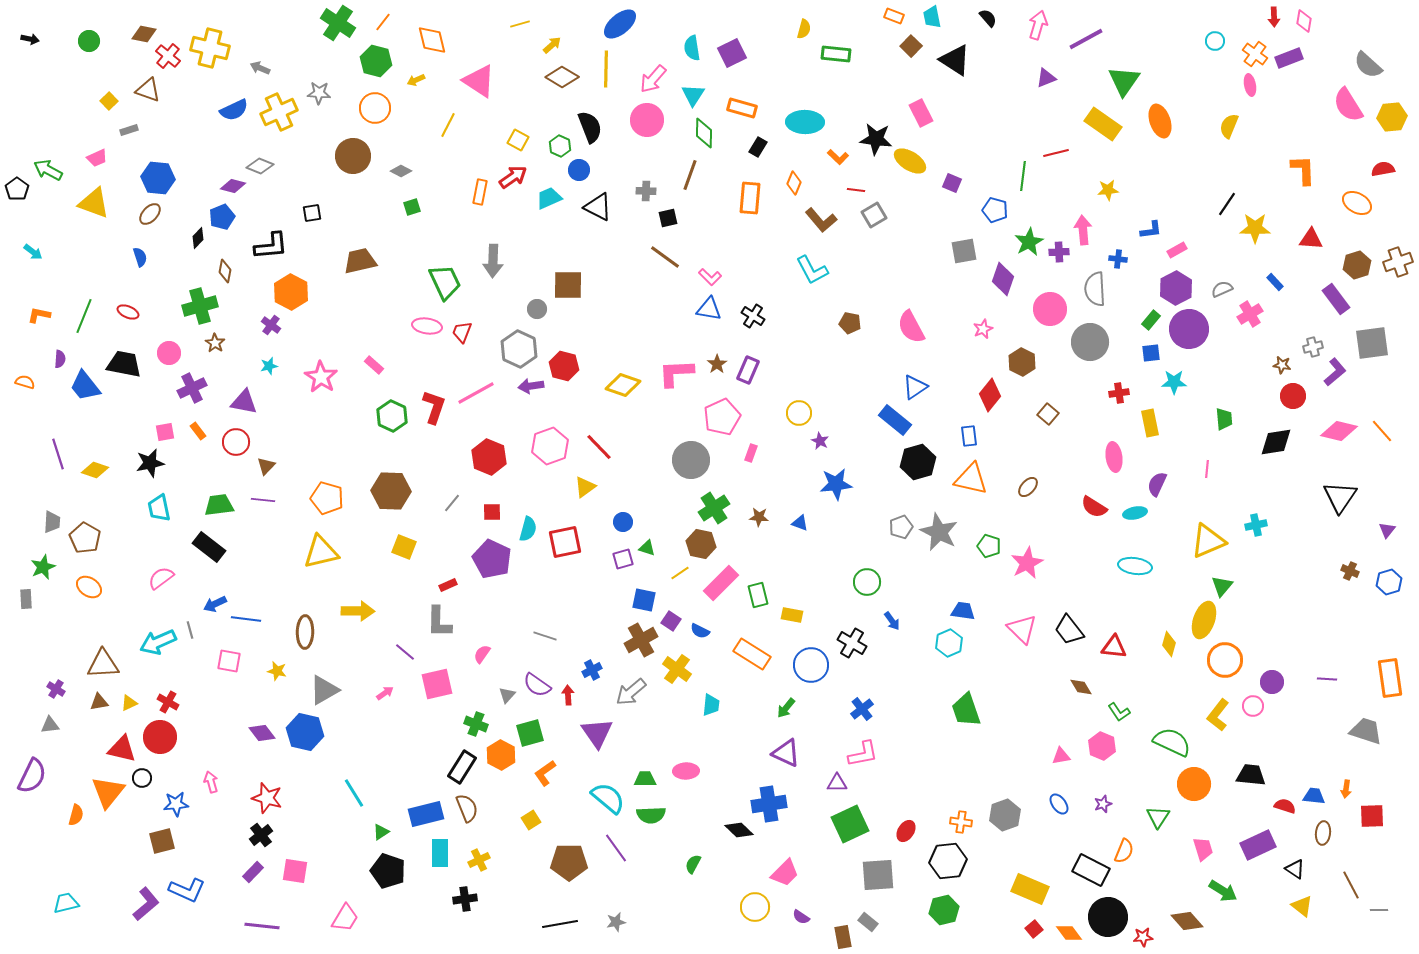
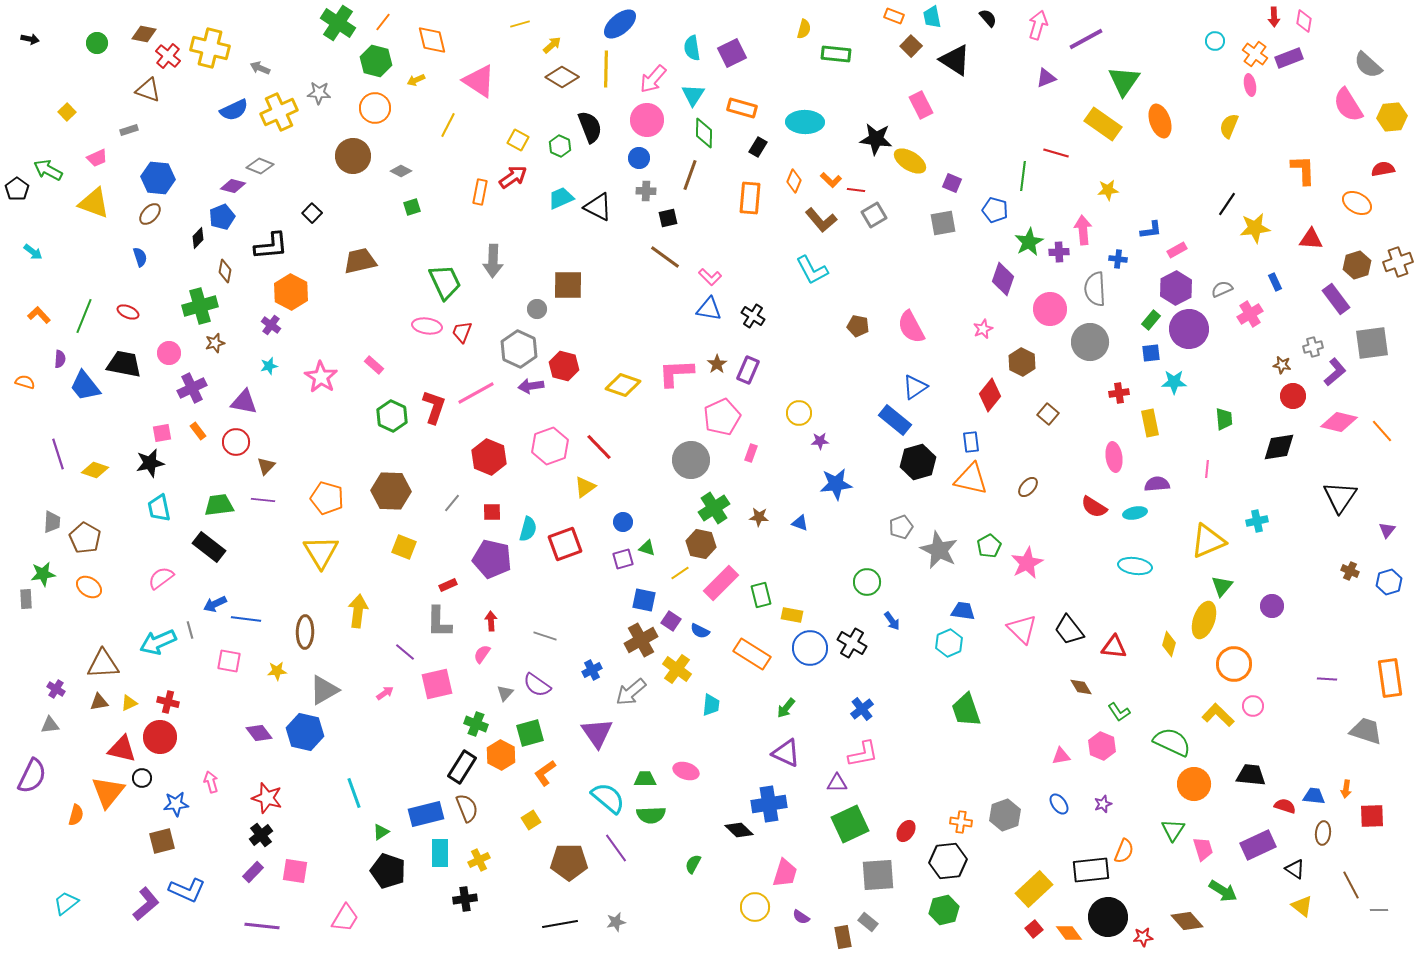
green circle at (89, 41): moved 8 px right, 2 px down
yellow square at (109, 101): moved 42 px left, 11 px down
pink rectangle at (921, 113): moved 8 px up
red line at (1056, 153): rotated 30 degrees clockwise
orange L-shape at (838, 157): moved 7 px left, 23 px down
blue circle at (579, 170): moved 60 px right, 12 px up
orange diamond at (794, 183): moved 2 px up
cyan trapezoid at (549, 198): moved 12 px right
black square at (312, 213): rotated 36 degrees counterclockwise
yellow star at (1255, 228): rotated 8 degrees counterclockwise
gray square at (964, 251): moved 21 px left, 28 px up
blue rectangle at (1275, 282): rotated 18 degrees clockwise
orange L-shape at (39, 315): rotated 35 degrees clockwise
brown pentagon at (850, 323): moved 8 px right, 3 px down
brown star at (215, 343): rotated 24 degrees clockwise
pink diamond at (1339, 431): moved 9 px up
pink square at (165, 432): moved 3 px left, 1 px down
blue rectangle at (969, 436): moved 2 px right, 6 px down
purple star at (820, 441): rotated 30 degrees counterclockwise
black diamond at (1276, 442): moved 3 px right, 5 px down
purple semicircle at (1157, 484): rotated 60 degrees clockwise
cyan cross at (1256, 525): moved 1 px right, 4 px up
gray star at (939, 532): moved 18 px down
red square at (565, 542): moved 2 px down; rotated 8 degrees counterclockwise
green pentagon at (989, 546): rotated 25 degrees clockwise
yellow triangle at (321, 552): rotated 48 degrees counterclockwise
purple pentagon at (492, 559): rotated 12 degrees counterclockwise
green star at (43, 567): moved 7 px down; rotated 15 degrees clockwise
green rectangle at (758, 595): moved 3 px right
yellow arrow at (358, 611): rotated 84 degrees counterclockwise
orange circle at (1225, 660): moved 9 px right, 4 px down
blue circle at (811, 665): moved 1 px left, 17 px up
yellow star at (277, 671): rotated 18 degrees counterclockwise
purple circle at (1272, 682): moved 76 px up
gray triangle at (507, 695): moved 2 px left, 2 px up
red arrow at (568, 695): moved 77 px left, 74 px up
red cross at (168, 702): rotated 15 degrees counterclockwise
yellow L-shape at (1218, 715): rotated 96 degrees clockwise
purple diamond at (262, 733): moved 3 px left
pink ellipse at (686, 771): rotated 20 degrees clockwise
cyan line at (354, 793): rotated 12 degrees clockwise
green triangle at (1158, 817): moved 15 px right, 13 px down
black rectangle at (1091, 870): rotated 33 degrees counterclockwise
pink trapezoid at (785, 873): rotated 28 degrees counterclockwise
yellow rectangle at (1030, 889): moved 4 px right; rotated 66 degrees counterclockwise
cyan trapezoid at (66, 903): rotated 24 degrees counterclockwise
